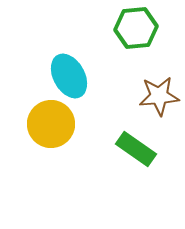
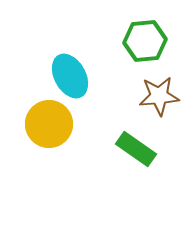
green hexagon: moved 9 px right, 13 px down
cyan ellipse: moved 1 px right
yellow circle: moved 2 px left
